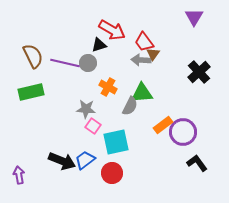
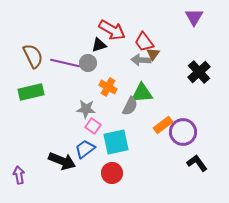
blue trapezoid: moved 11 px up
